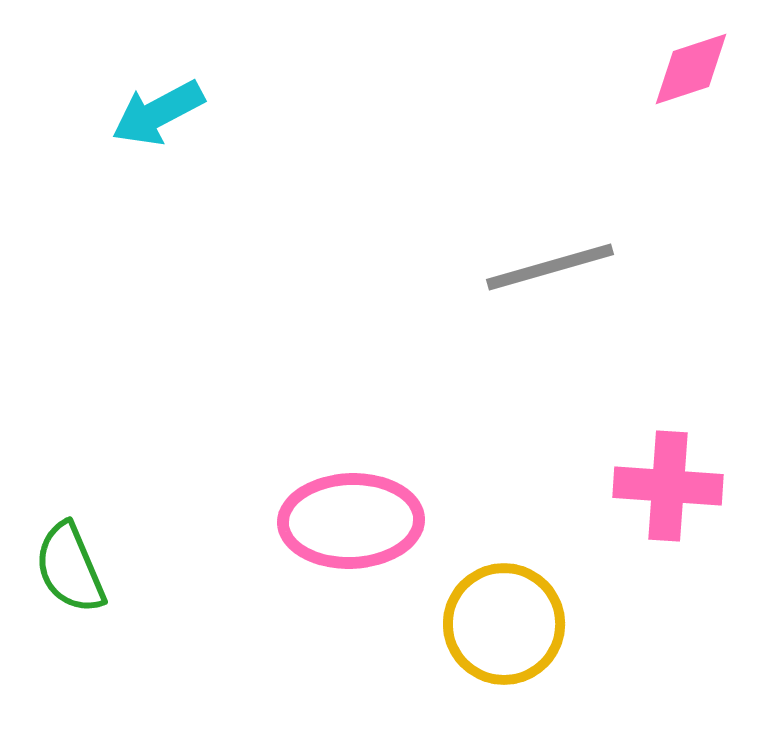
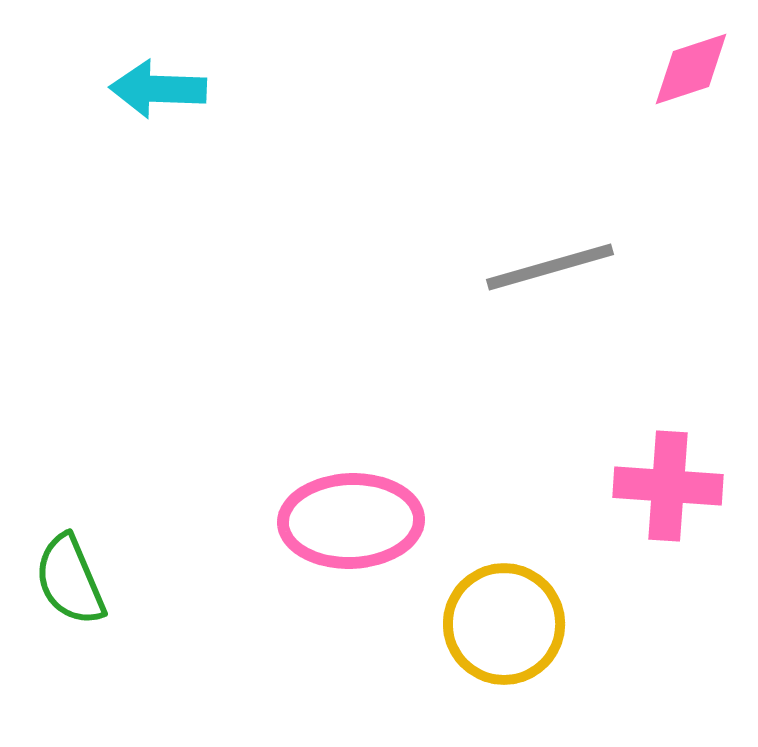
cyan arrow: moved 24 px up; rotated 30 degrees clockwise
green semicircle: moved 12 px down
